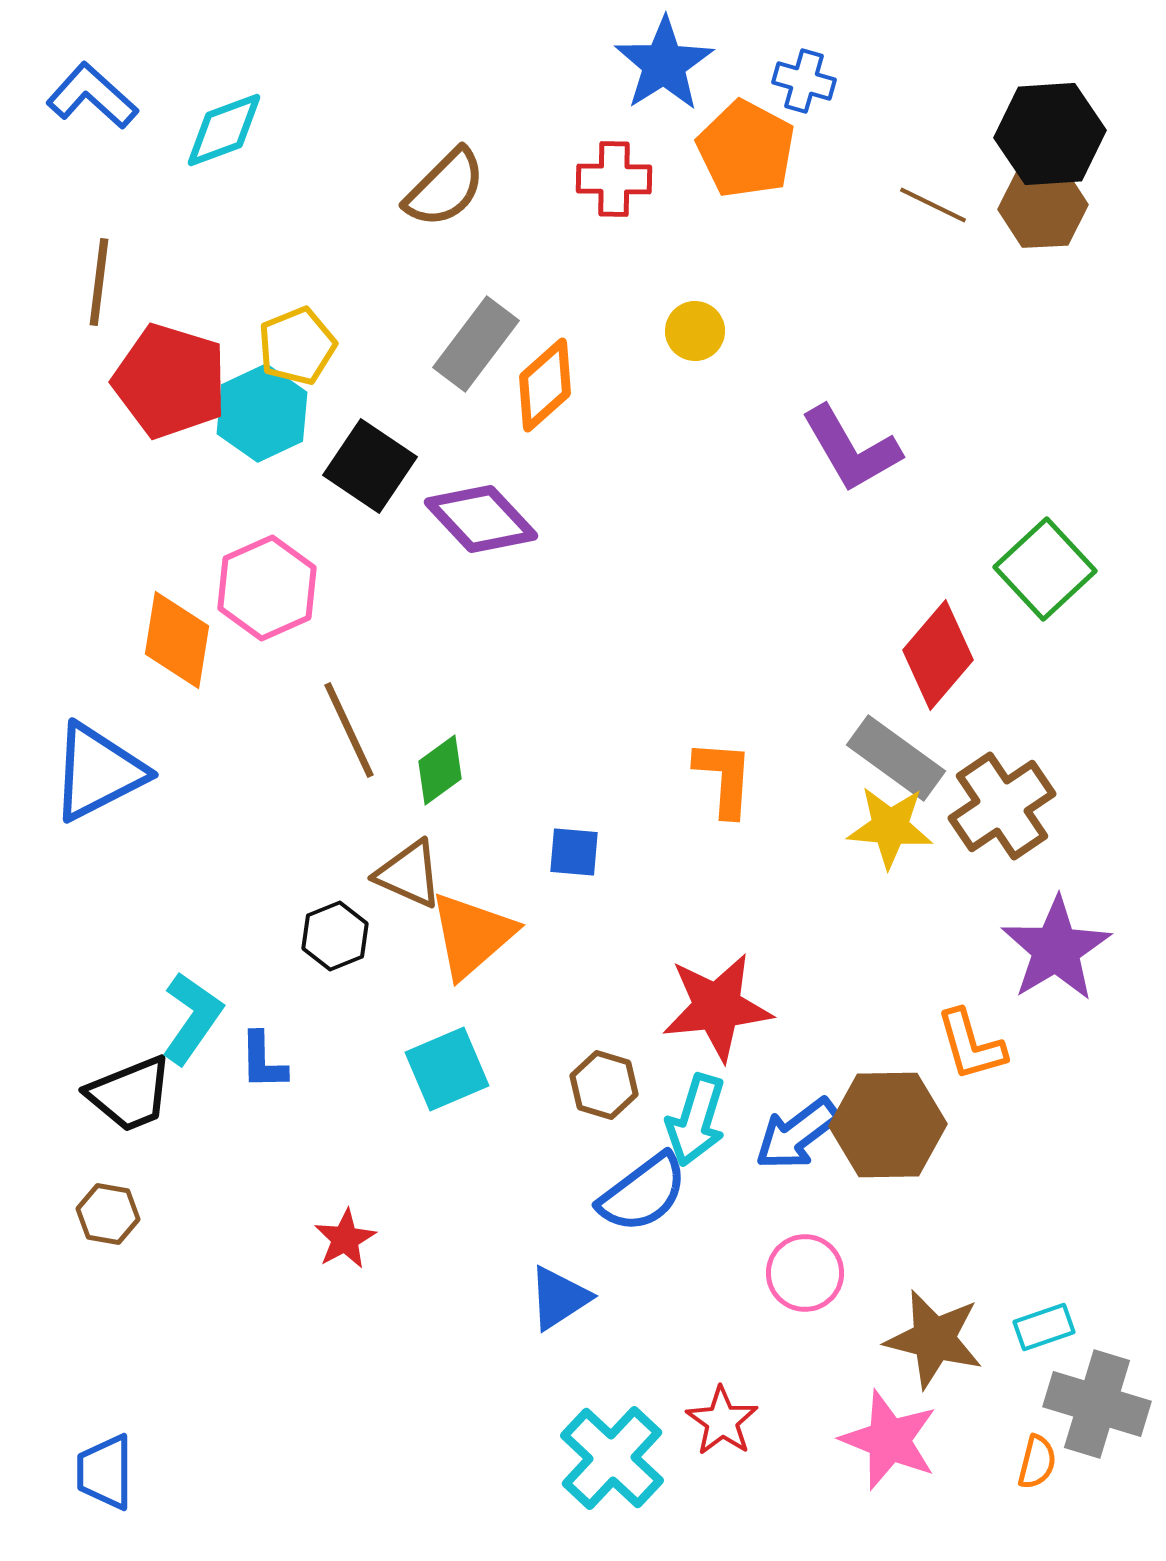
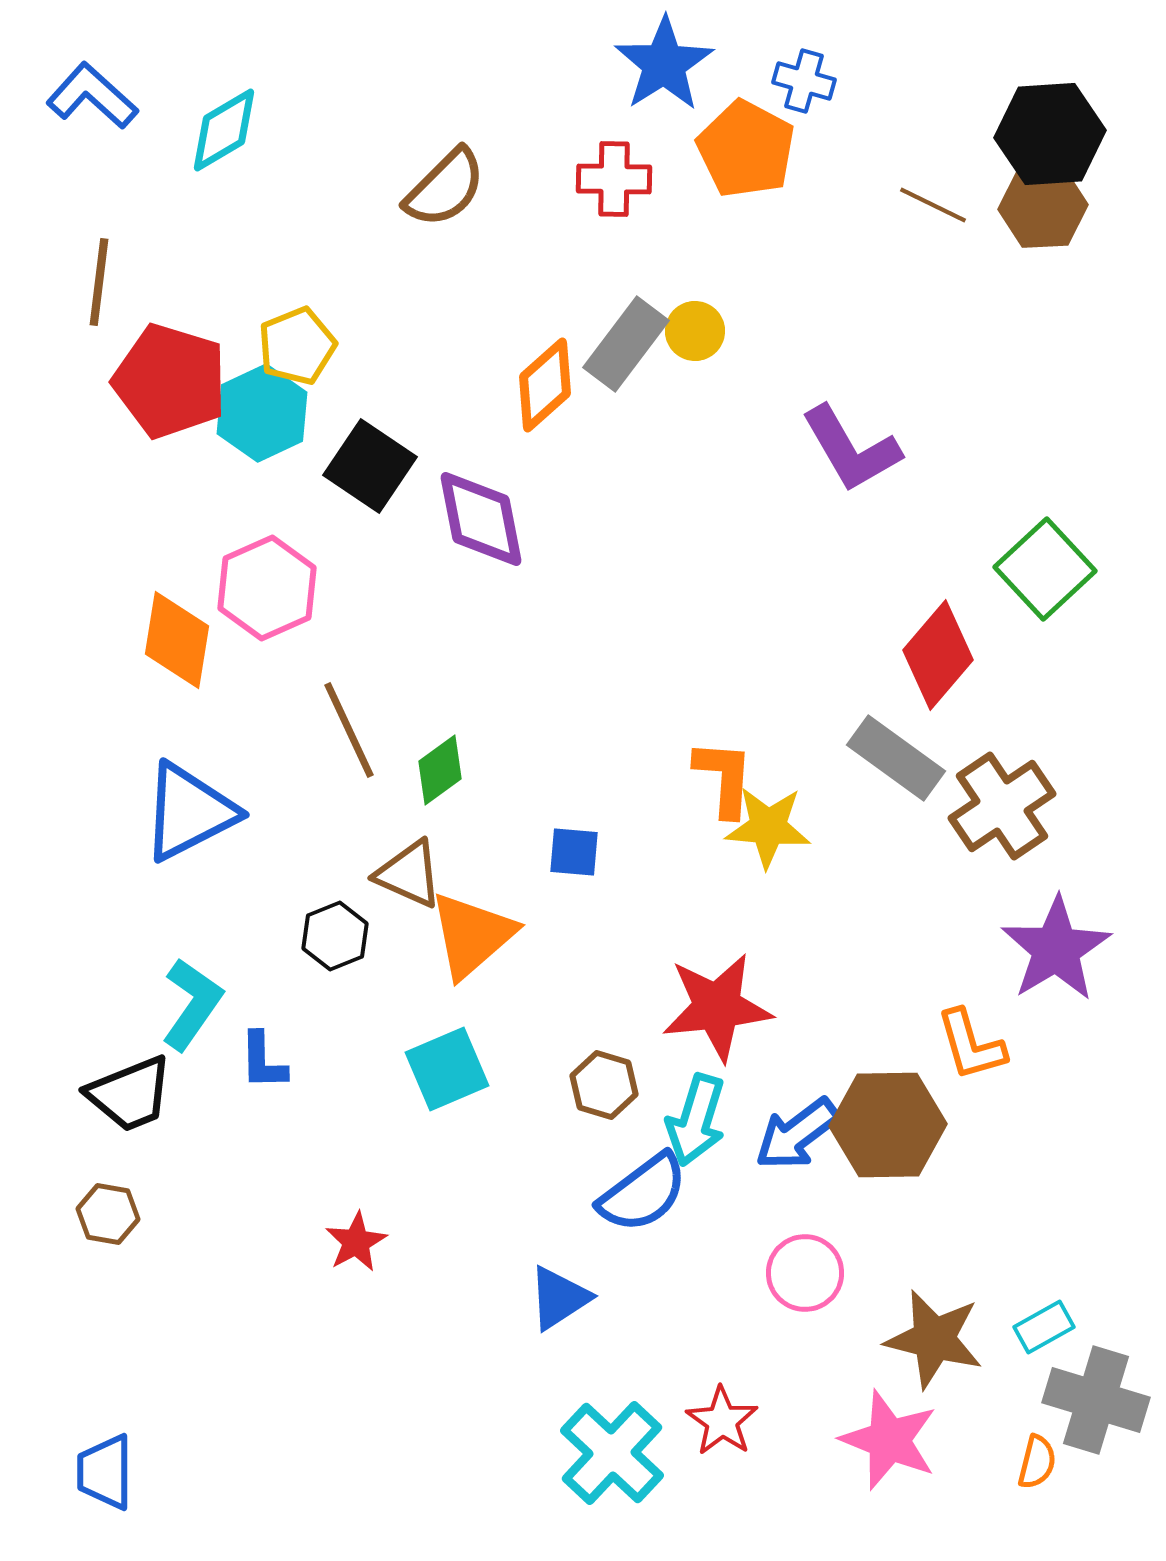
cyan diamond at (224, 130): rotated 10 degrees counterclockwise
gray rectangle at (476, 344): moved 150 px right
purple diamond at (481, 519): rotated 32 degrees clockwise
blue triangle at (98, 772): moved 91 px right, 40 px down
yellow star at (890, 827): moved 122 px left
cyan L-shape at (192, 1018): moved 14 px up
red star at (345, 1239): moved 11 px right, 3 px down
cyan rectangle at (1044, 1327): rotated 10 degrees counterclockwise
gray cross at (1097, 1404): moved 1 px left, 4 px up
cyan cross at (612, 1458): moved 5 px up
